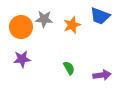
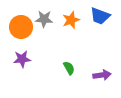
orange star: moved 1 px left, 5 px up
